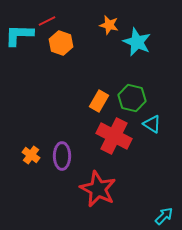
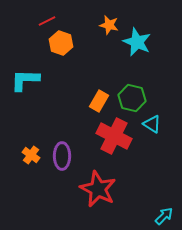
cyan L-shape: moved 6 px right, 45 px down
